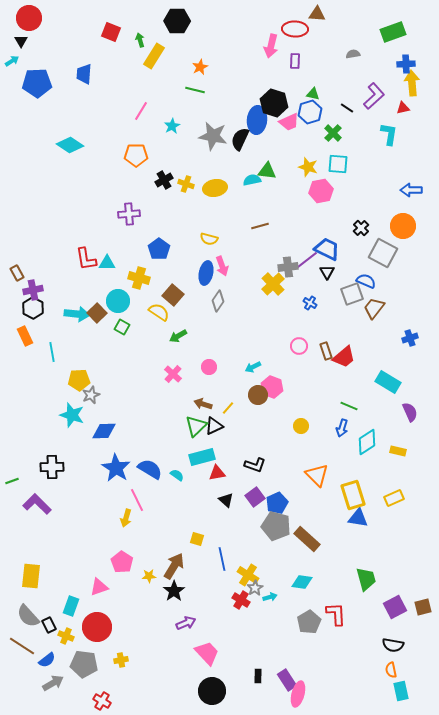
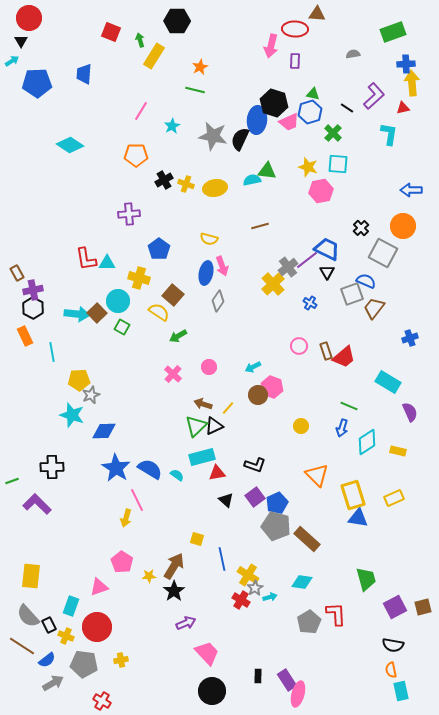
gray cross at (288, 267): rotated 30 degrees counterclockwise
